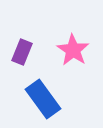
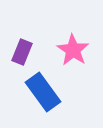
blue rectangle: moved 7 px up
